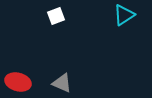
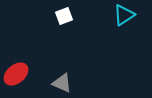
white square: moved 8 px right
red ellipse: moved 2 px left, 8 px up; rotated 55 degrees counterclockwise
